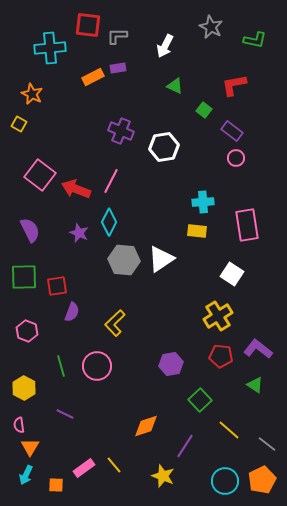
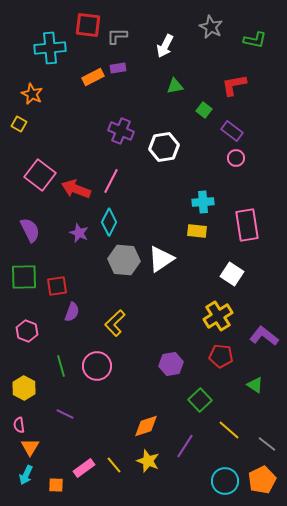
green triangle at (175, 86): rotated 36 degrees counterclockwise
purple L-shape at (258, 349): moved 6 px right, 13 px up
yellow star at (163, 476): moved 15 px left, 15 px up
